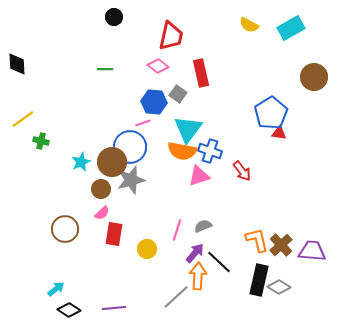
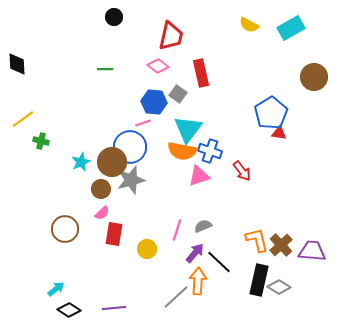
orange arrow at (198, 276): moved 5 px down
